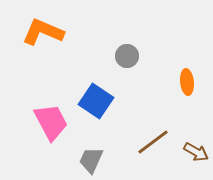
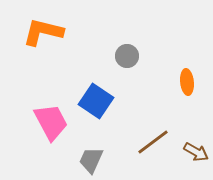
orange L-shape: rotated 9 degrees counterclockwise
